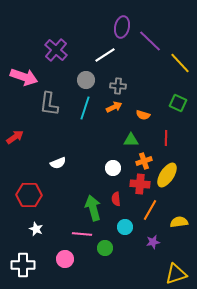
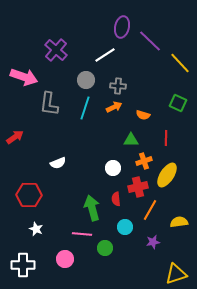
red cross: moved 2 px left, 3 px down; rotated 18 degrees counterclockwise
green arrow: moved 1 px left
